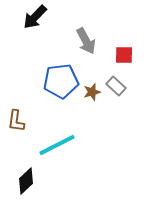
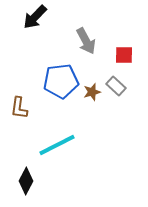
brown L-shape: moved 3 px right, 13 px up
black diamond: rotated 20 degrees counterclockwise
